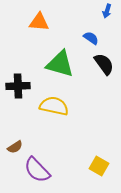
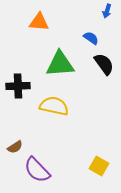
green triangle: rotated 20 degrees counterclockwise
